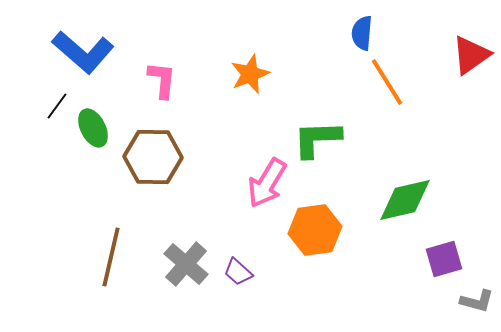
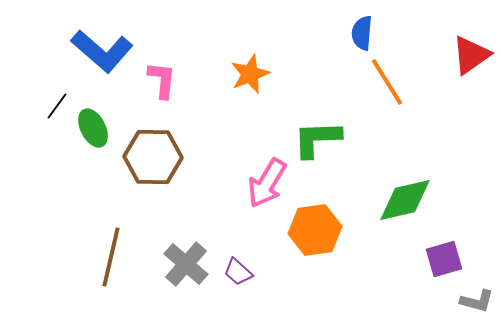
blue L-shape: moved 19 px right, 1 px up
